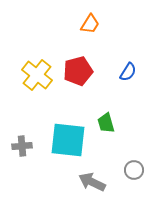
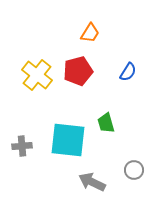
orange trapezoid: moved 9 px down
